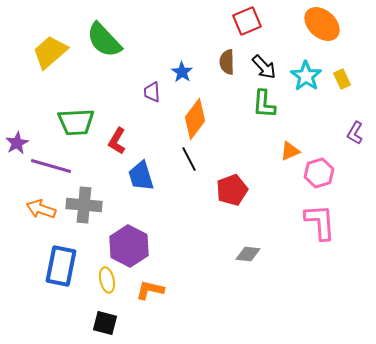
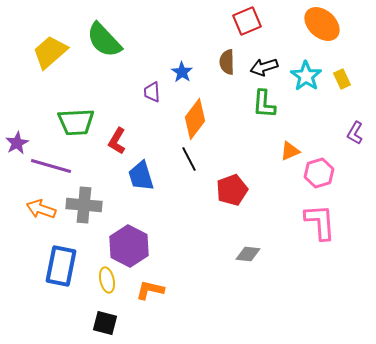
black arrow: rotated 116 degrees clockwise
